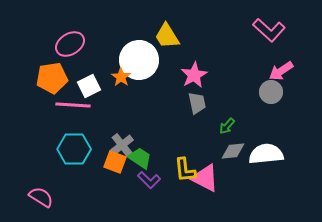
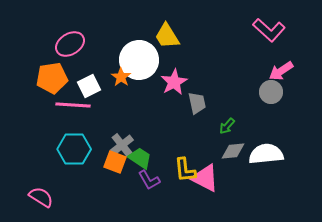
pink star: moved 20 px left, 7 px down
purple L-shape: rotated 15 degrees clockwise
